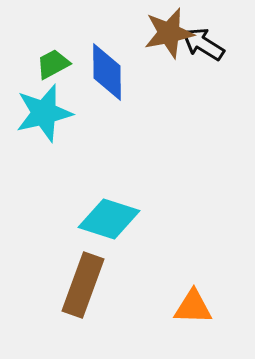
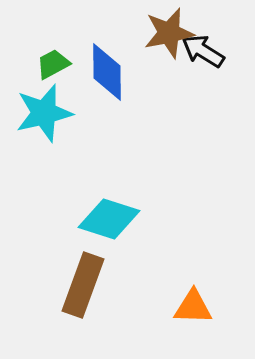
black arrow: moved 7 px down
